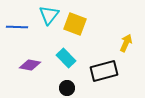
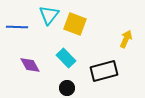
yellow arrow: moved 4 px up
purple diamond: rotated 50 degrees clockwise
